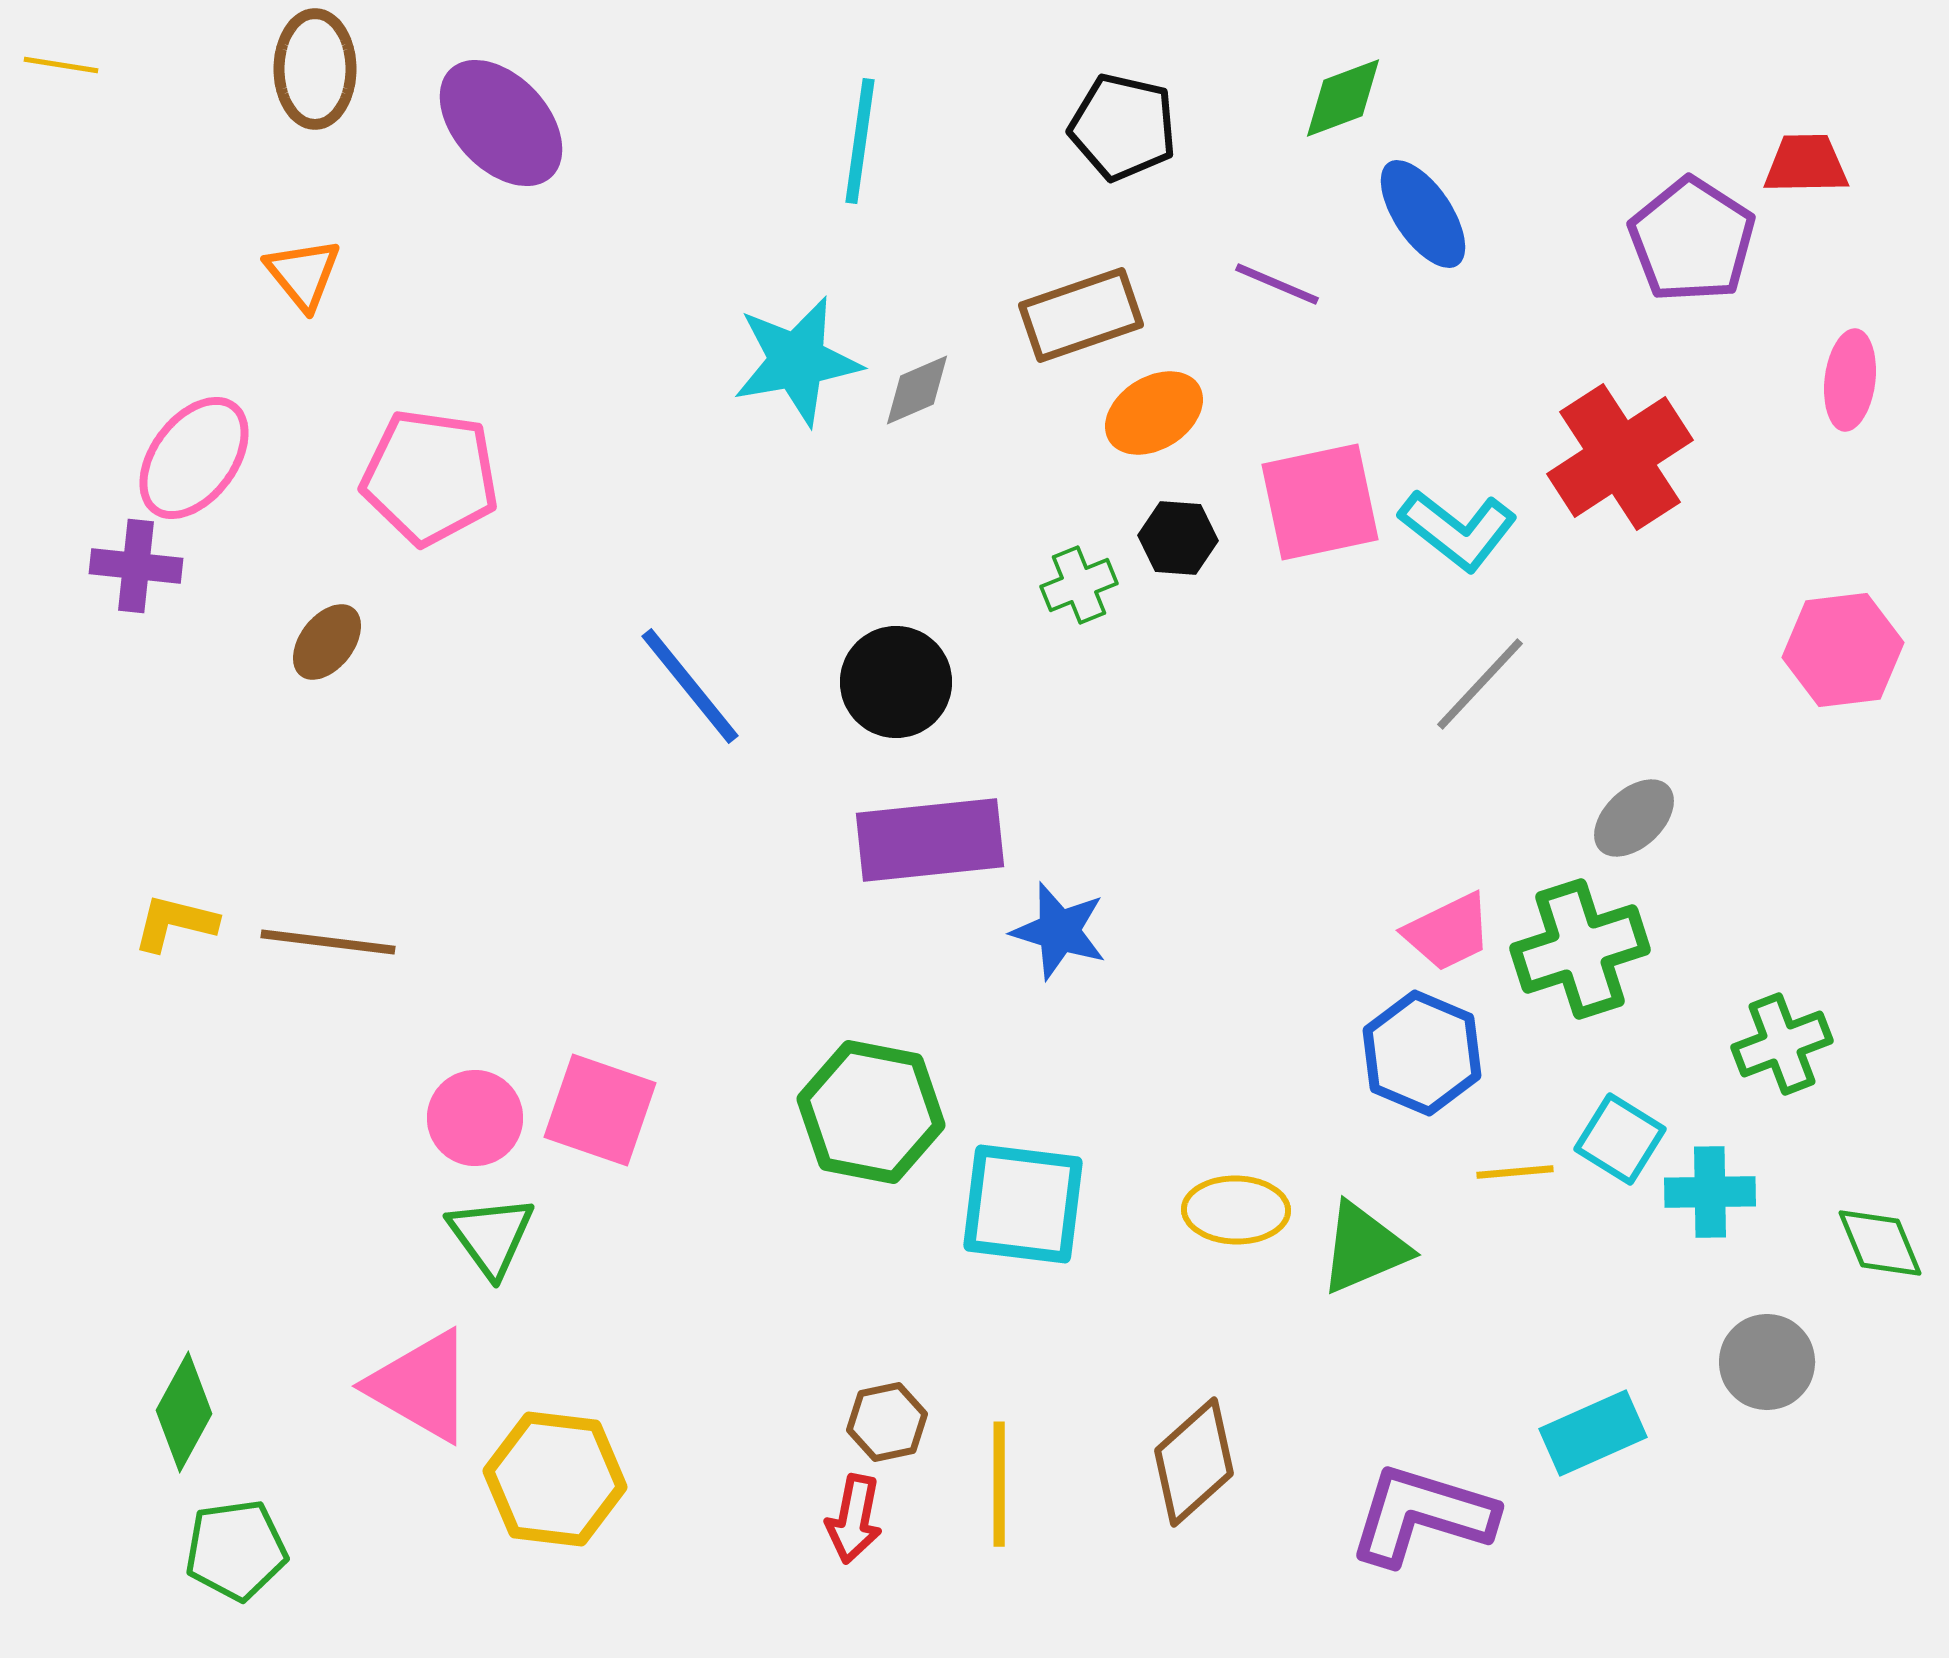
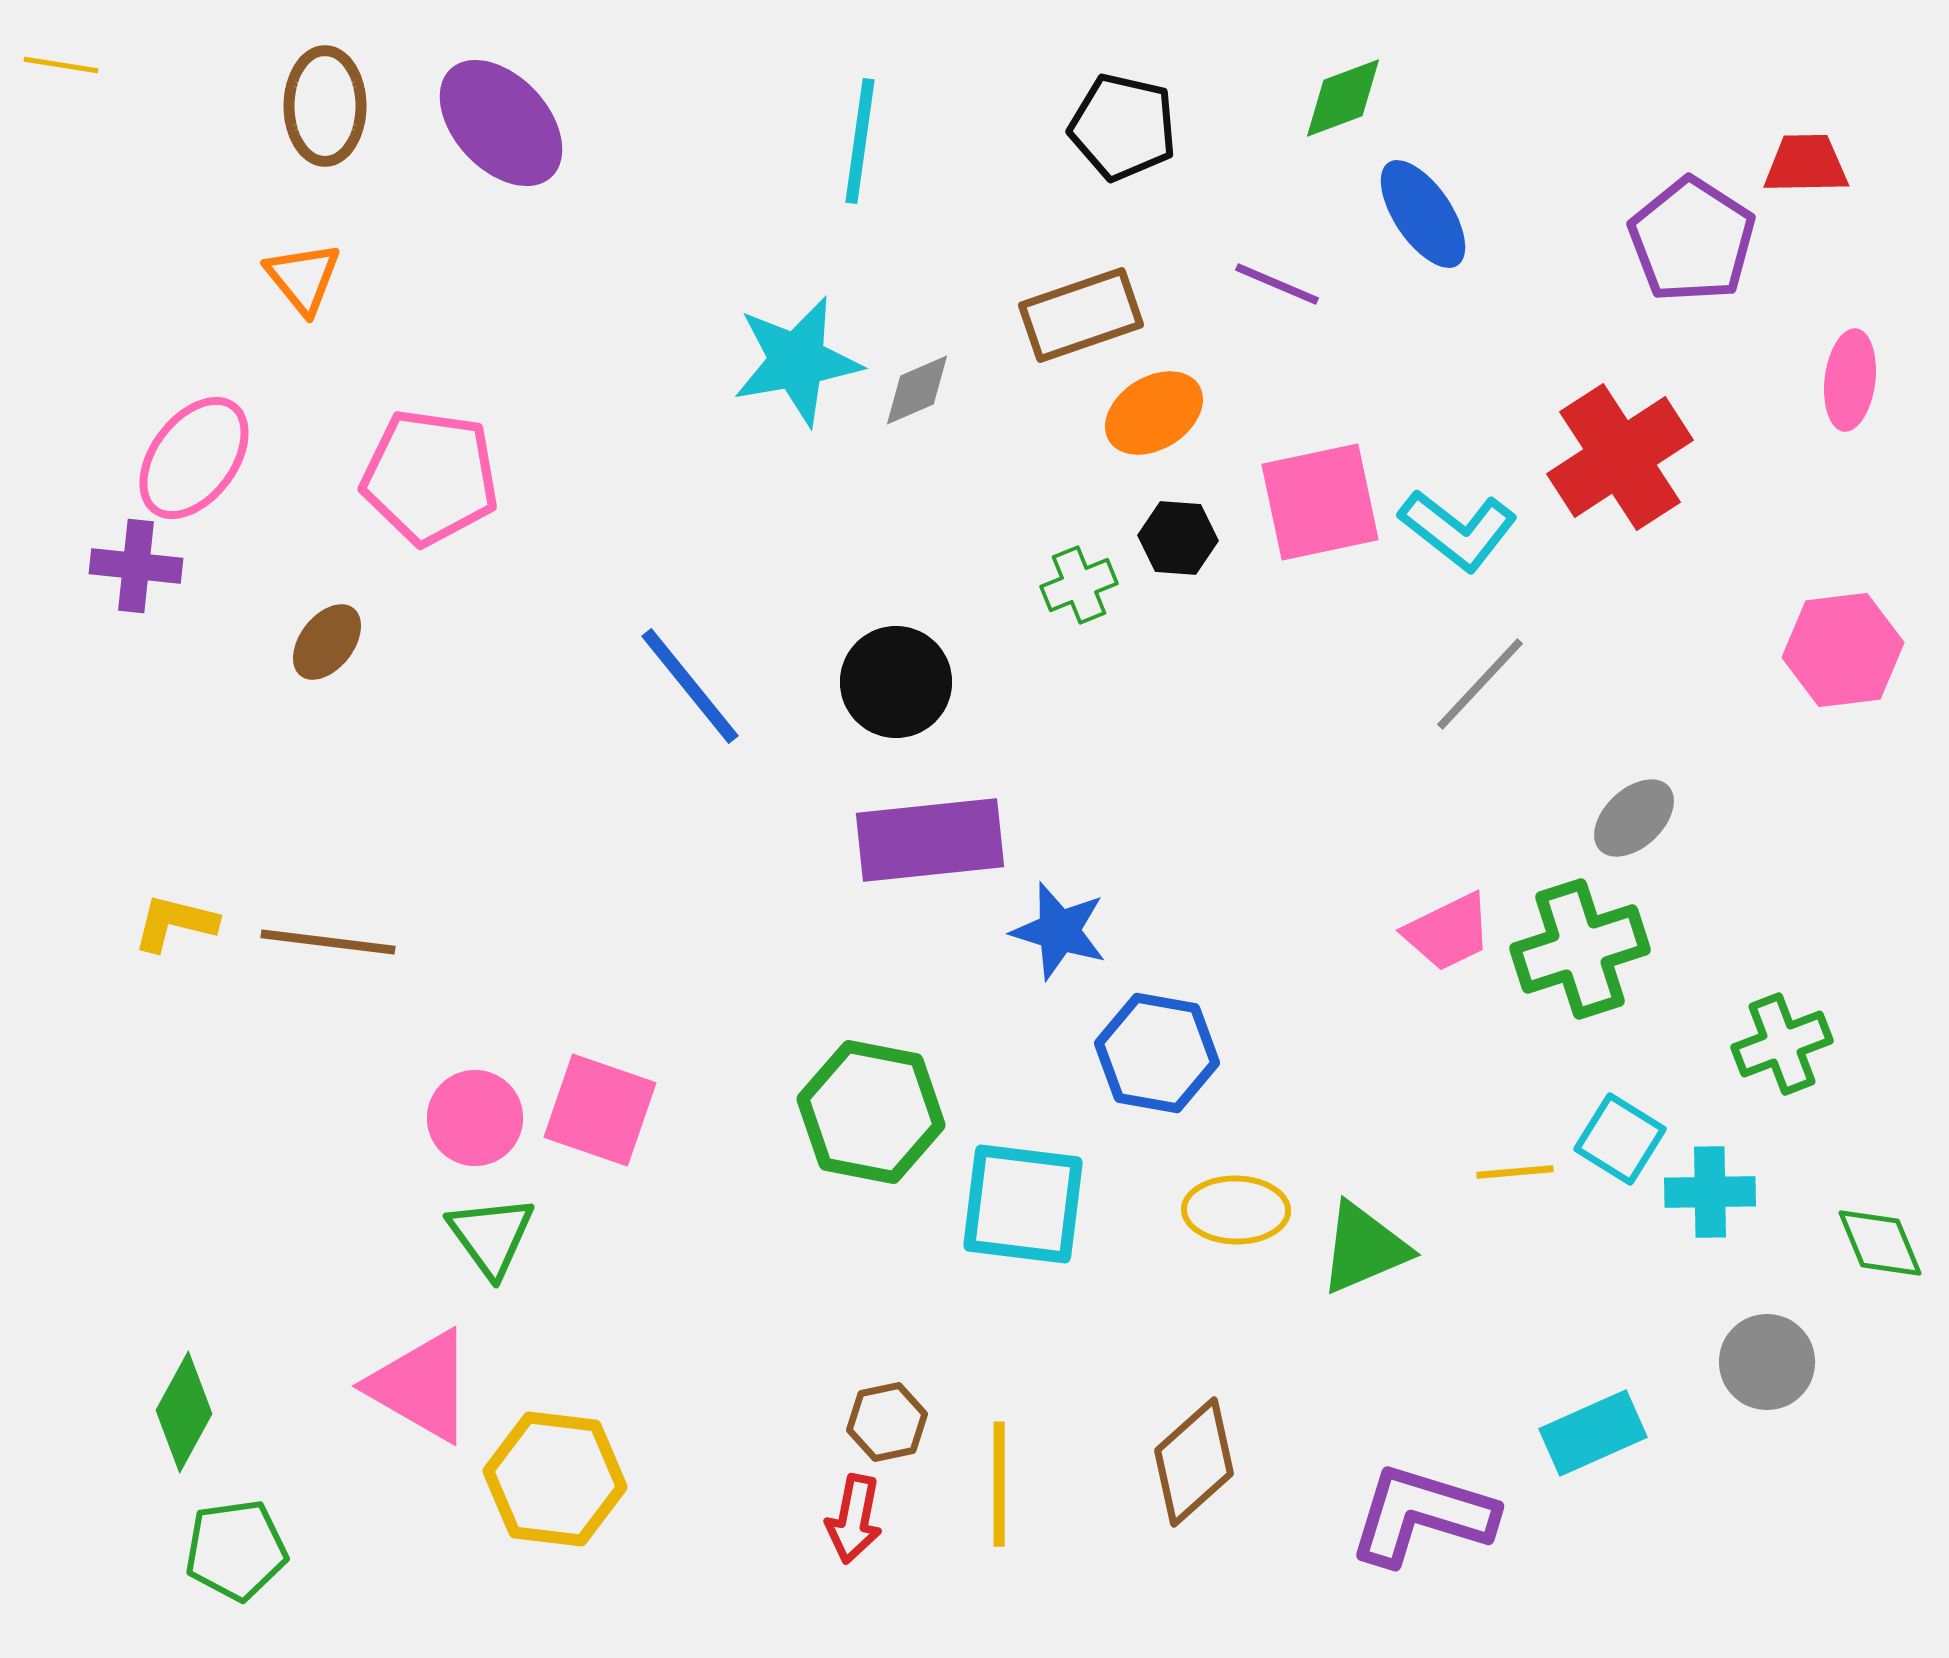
brown ellipse at (315, 69): moved 10 px right, 37 px down
orange triangle at (303, 274): moved 4 px down
blue hexagon at (1422, 1053): moved 265 px left; rotated 13 degrees counterclockwise
